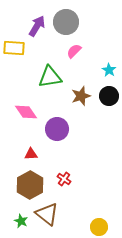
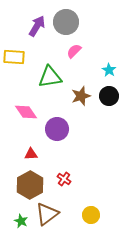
yellow rectangle: moved 9 px down
brown triangle: rotated 45 degrees clockwise
yellow circle: moved 8 px left, 12 px up
